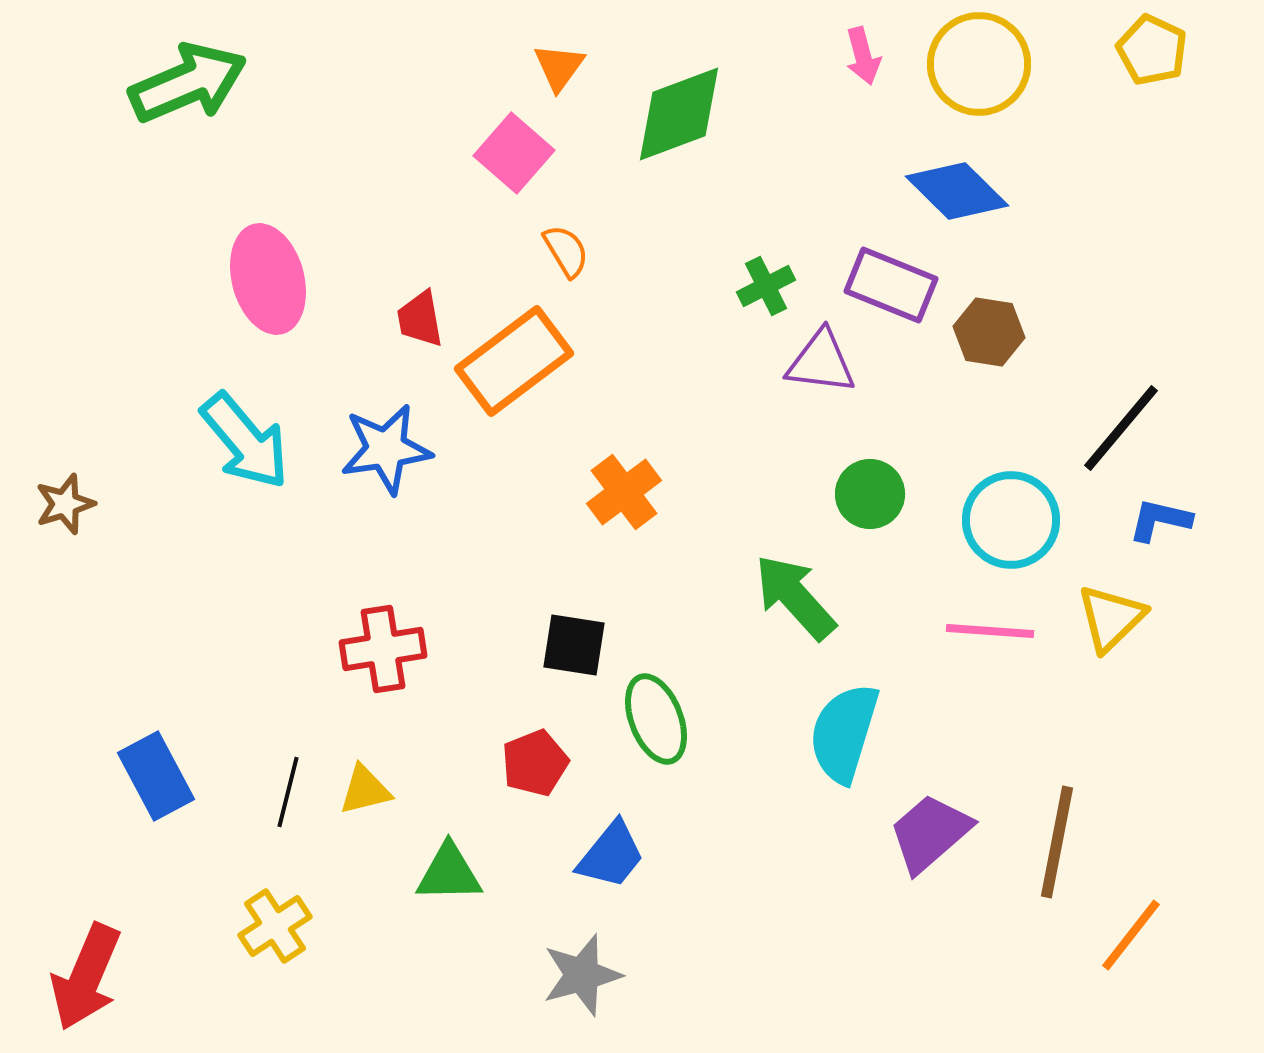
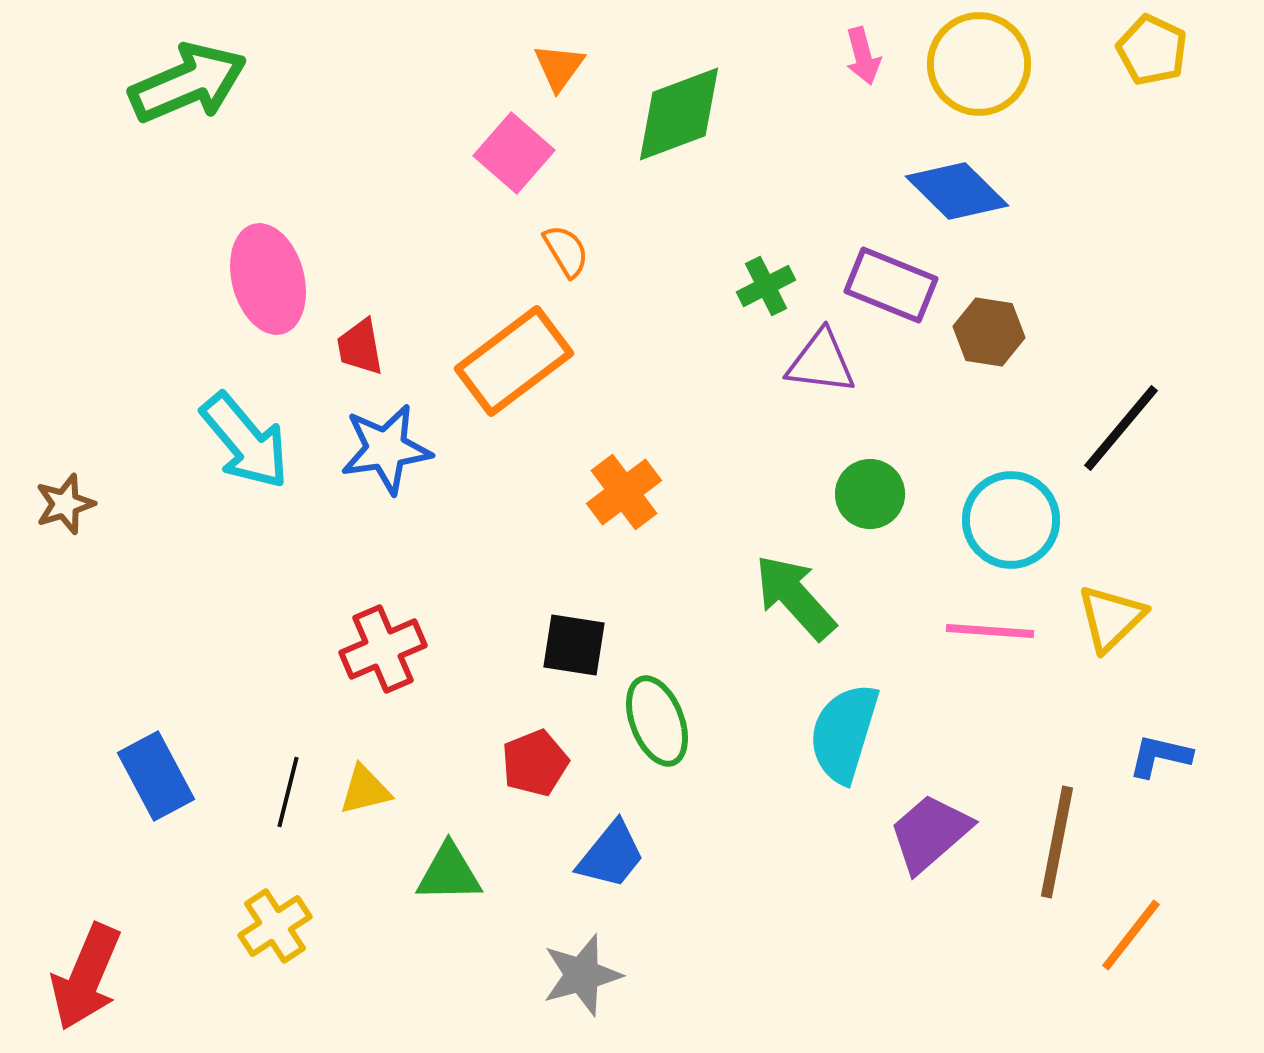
red trapezoid at (420, 319): moved 60 px left, 28 px down
blue L-shape at (1160, 520): moved 236 px down
red cross at (383, 649): rotated 14 degrees counterclockwise
green ellipse at (656, 719): moved 1 px right, 2 px down
